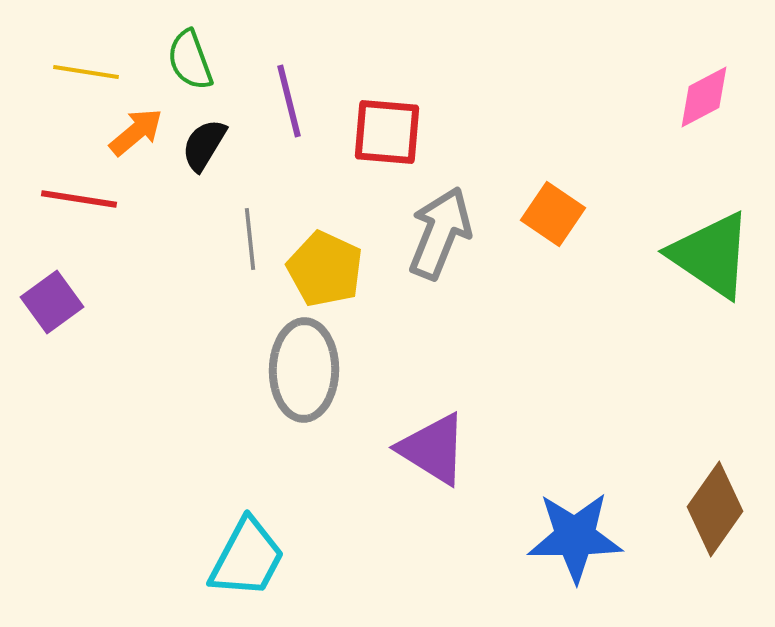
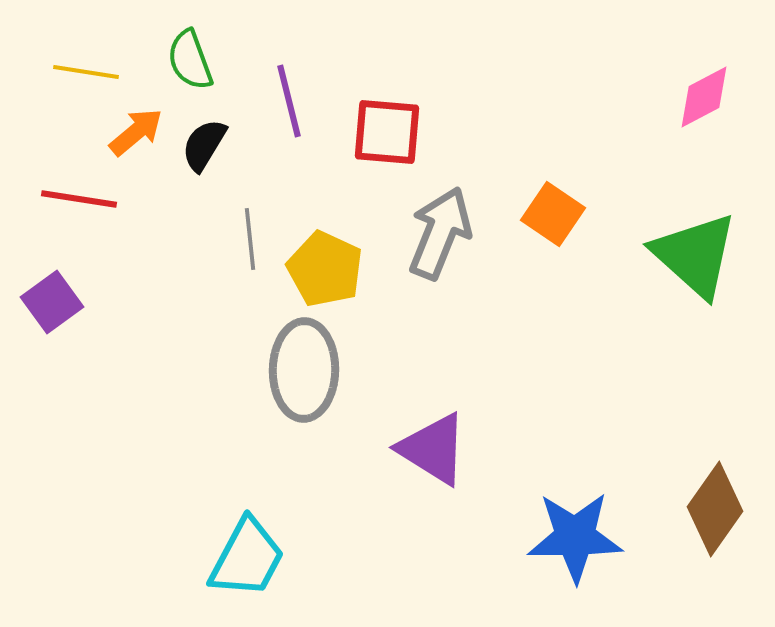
green triangle: moved 16 px left; rotated 8 degrees clockwise
